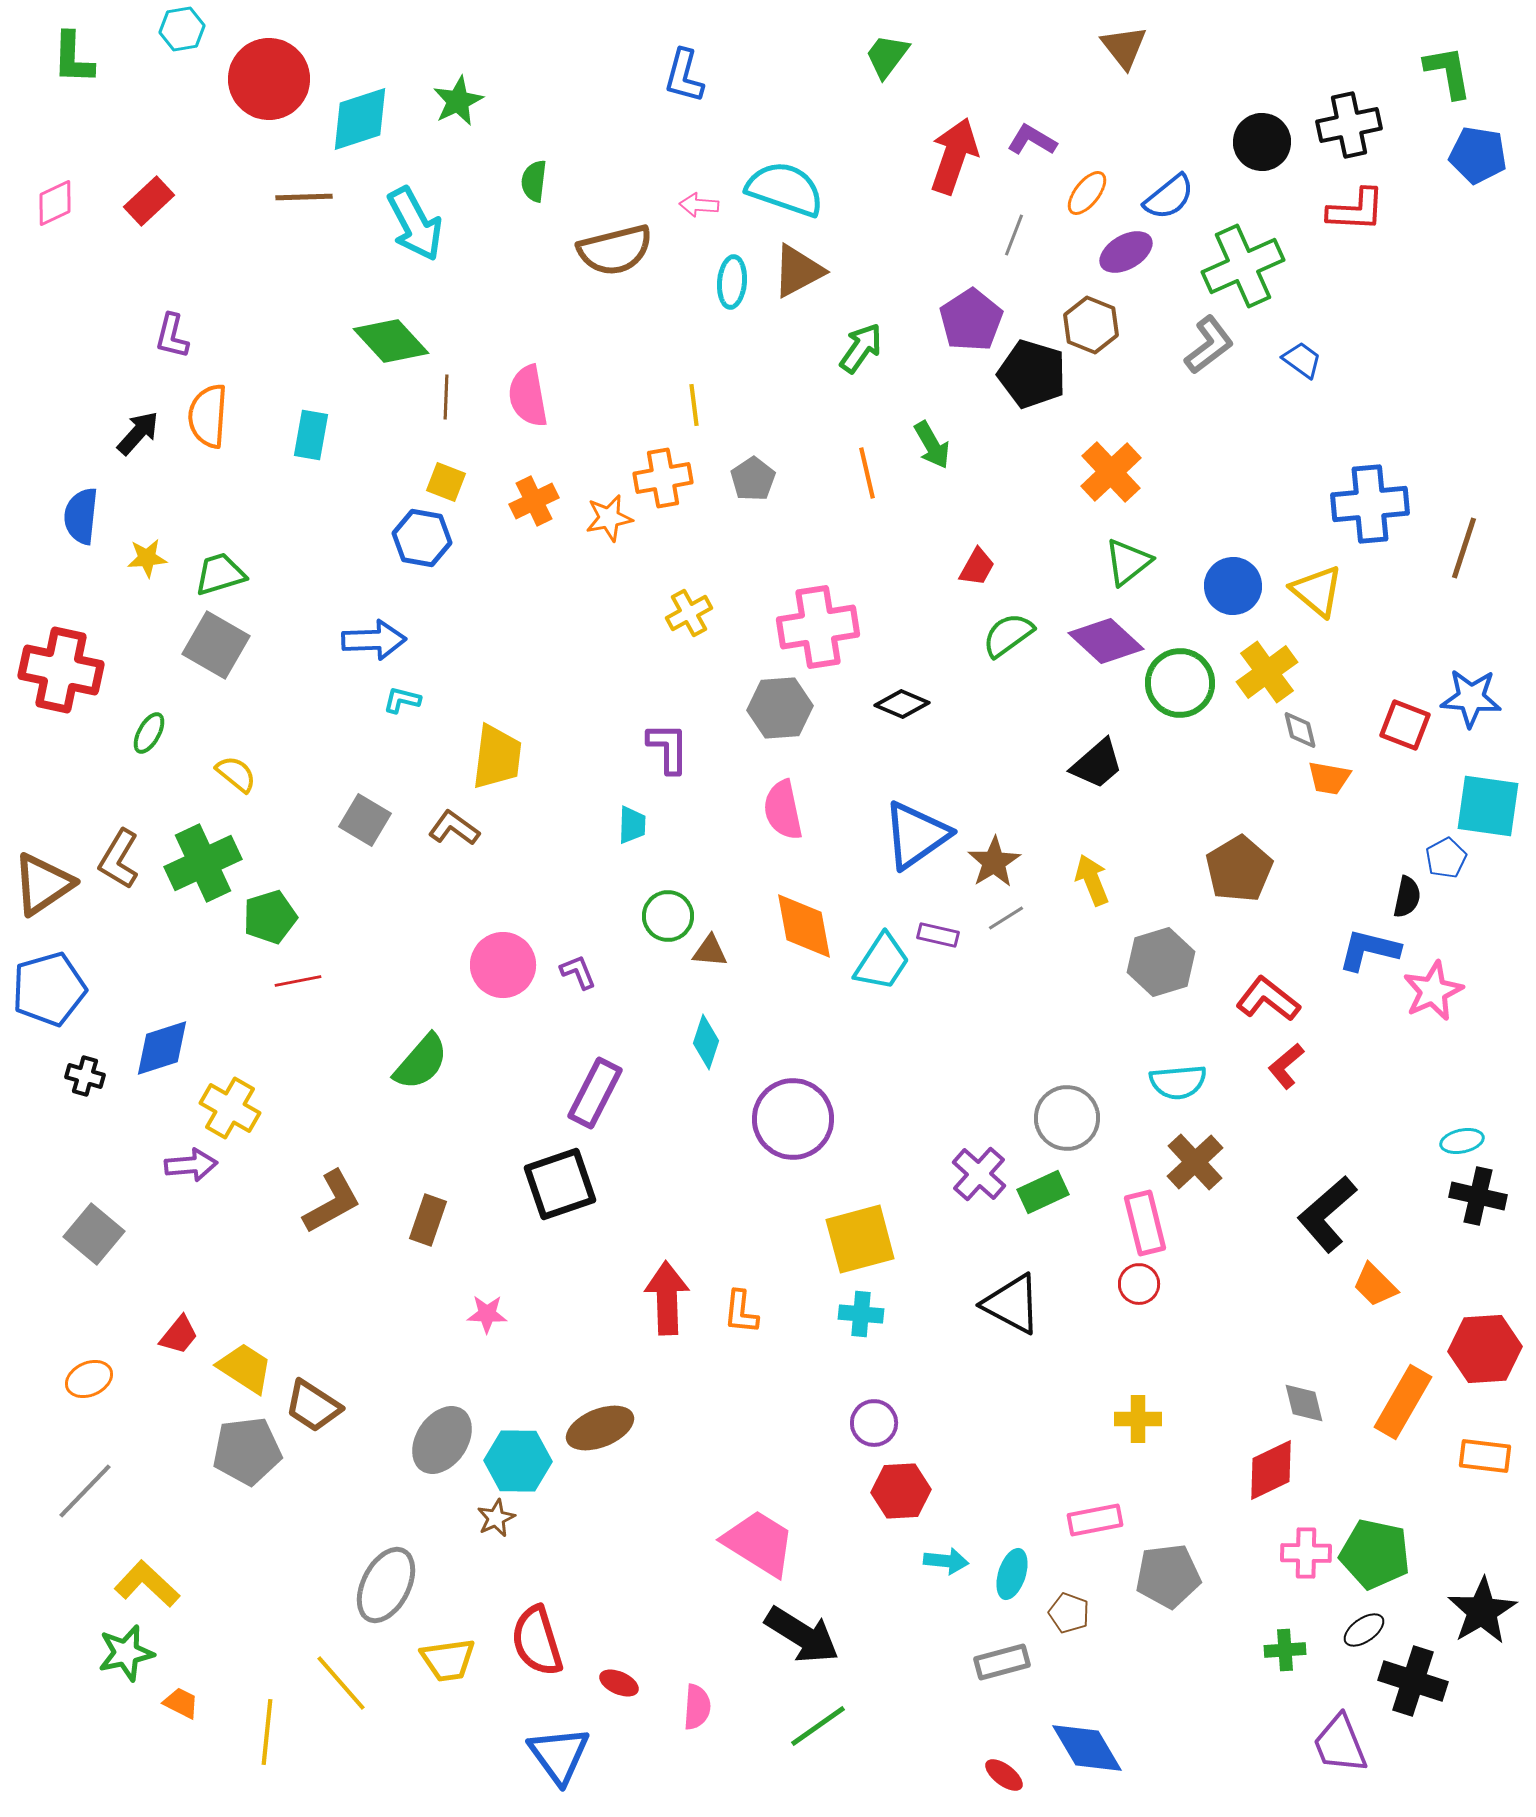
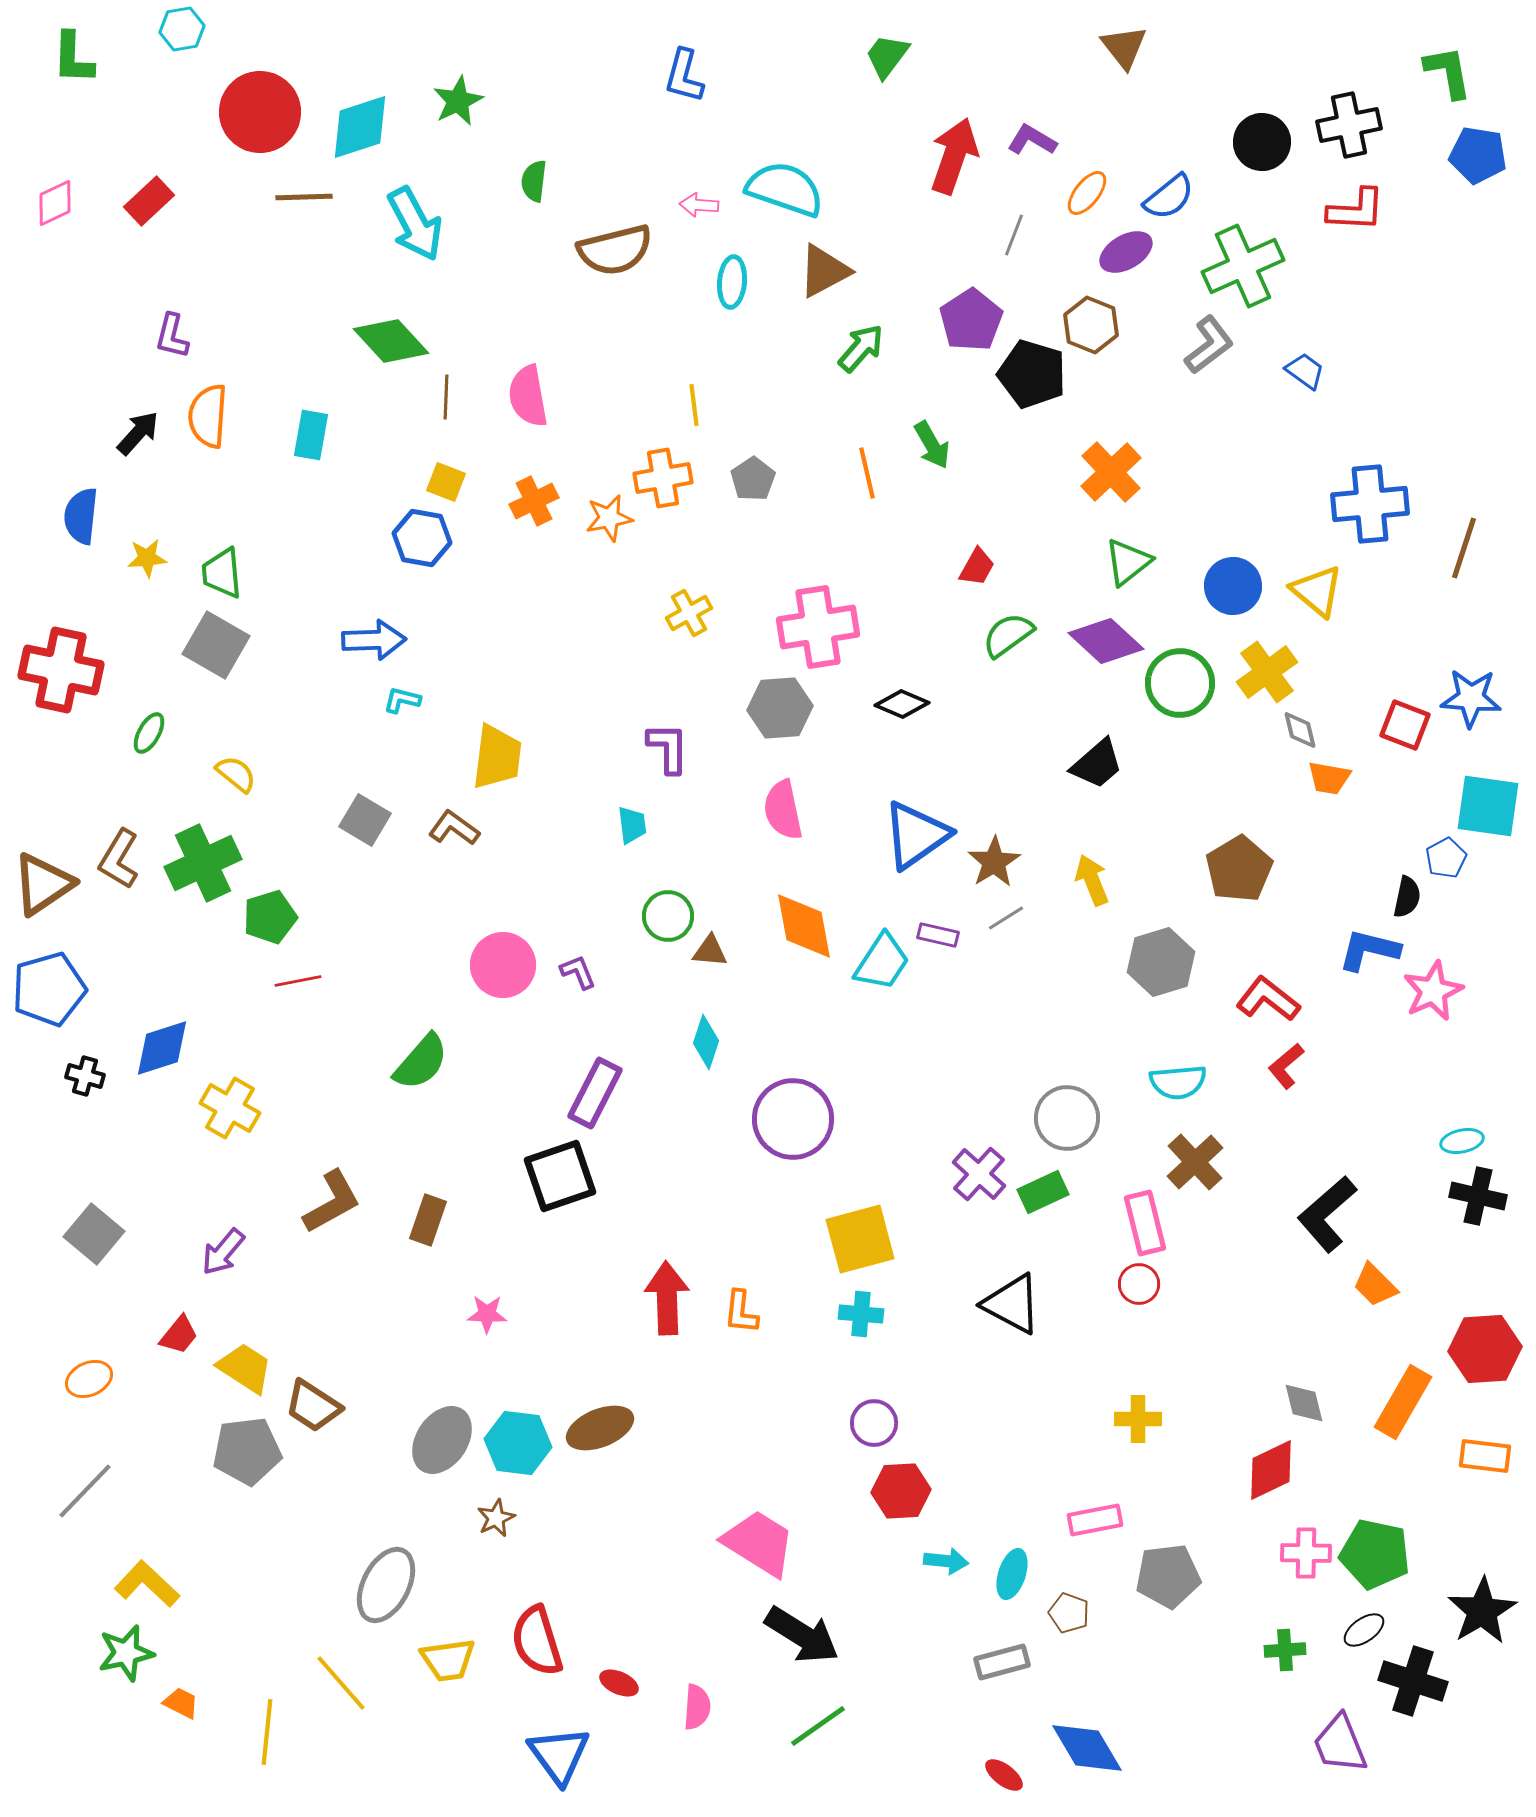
red circle at (269, 79): moved 9 px left, 33 px down
cyan diamond at (360, 119): moved 8 px down
brown triangle at (798, 271): moved 26 px right
green arrow at (861, 348): rotated 6 degrees clockwise
blue trapezoid at (1302, 360): moved 3 px right, 11 px down
green trapezoid at (220, 574): moved 2 px right, 1 px up; rotated 78 degrees counterclockwise
cyan trapezoid at (632, 825): rotated 9 degrees counterclockwise
purple arrow at (191, 1165): moved 32 px right, 87 px down; rotated 135 degrees clockwise
black square at (560, 1184): moved 8 px up
cyan hexagon at (518, 1461): moved 18 px up; rotated 6 degrees clockwise
